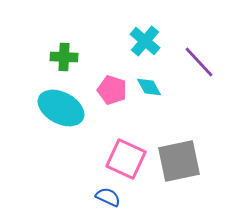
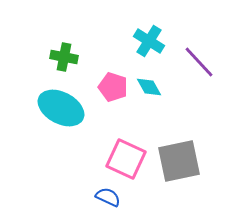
cyan cross: moved 4 px right; rotated 8 degrees counterclockwise
green cross: rotated 8 degrees clockwise
pink pentagon: moved 1 px right, 3 px up
